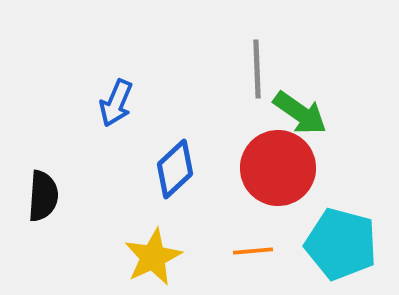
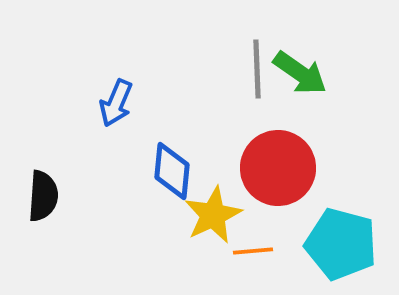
green arrow: moved 40 px up
blue diamond: moved 3 px left, 2 px down; rotated 42 degrees counterclockwise
yellow star: moved 60 px right, 42 px up
